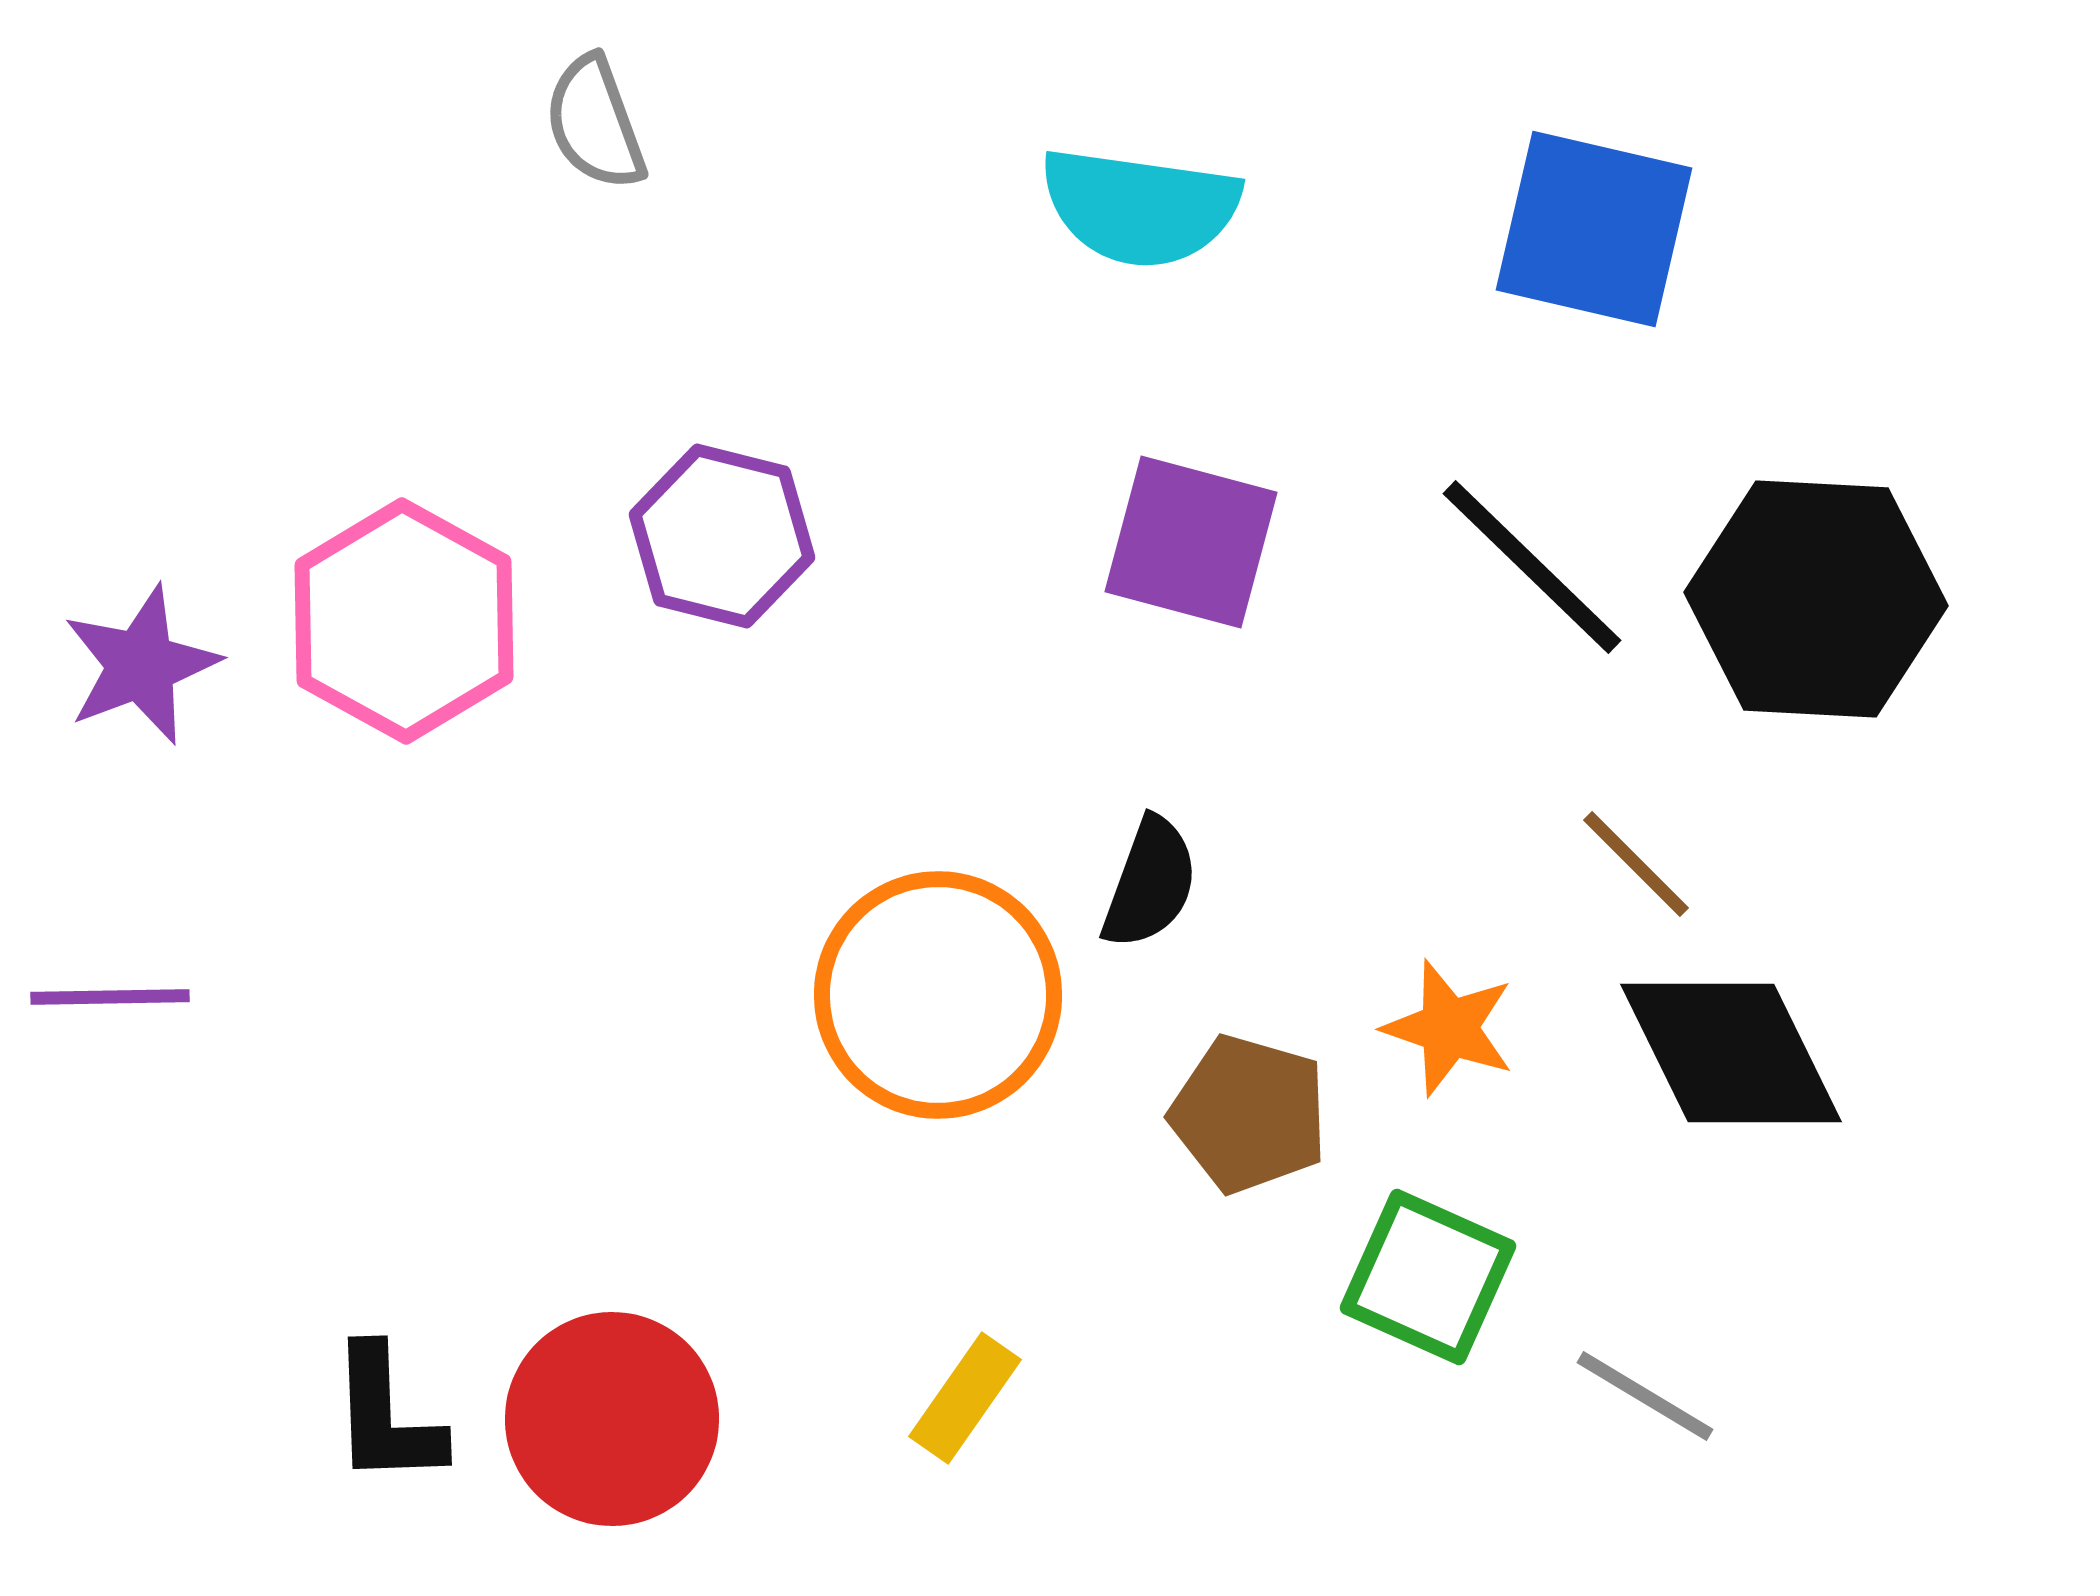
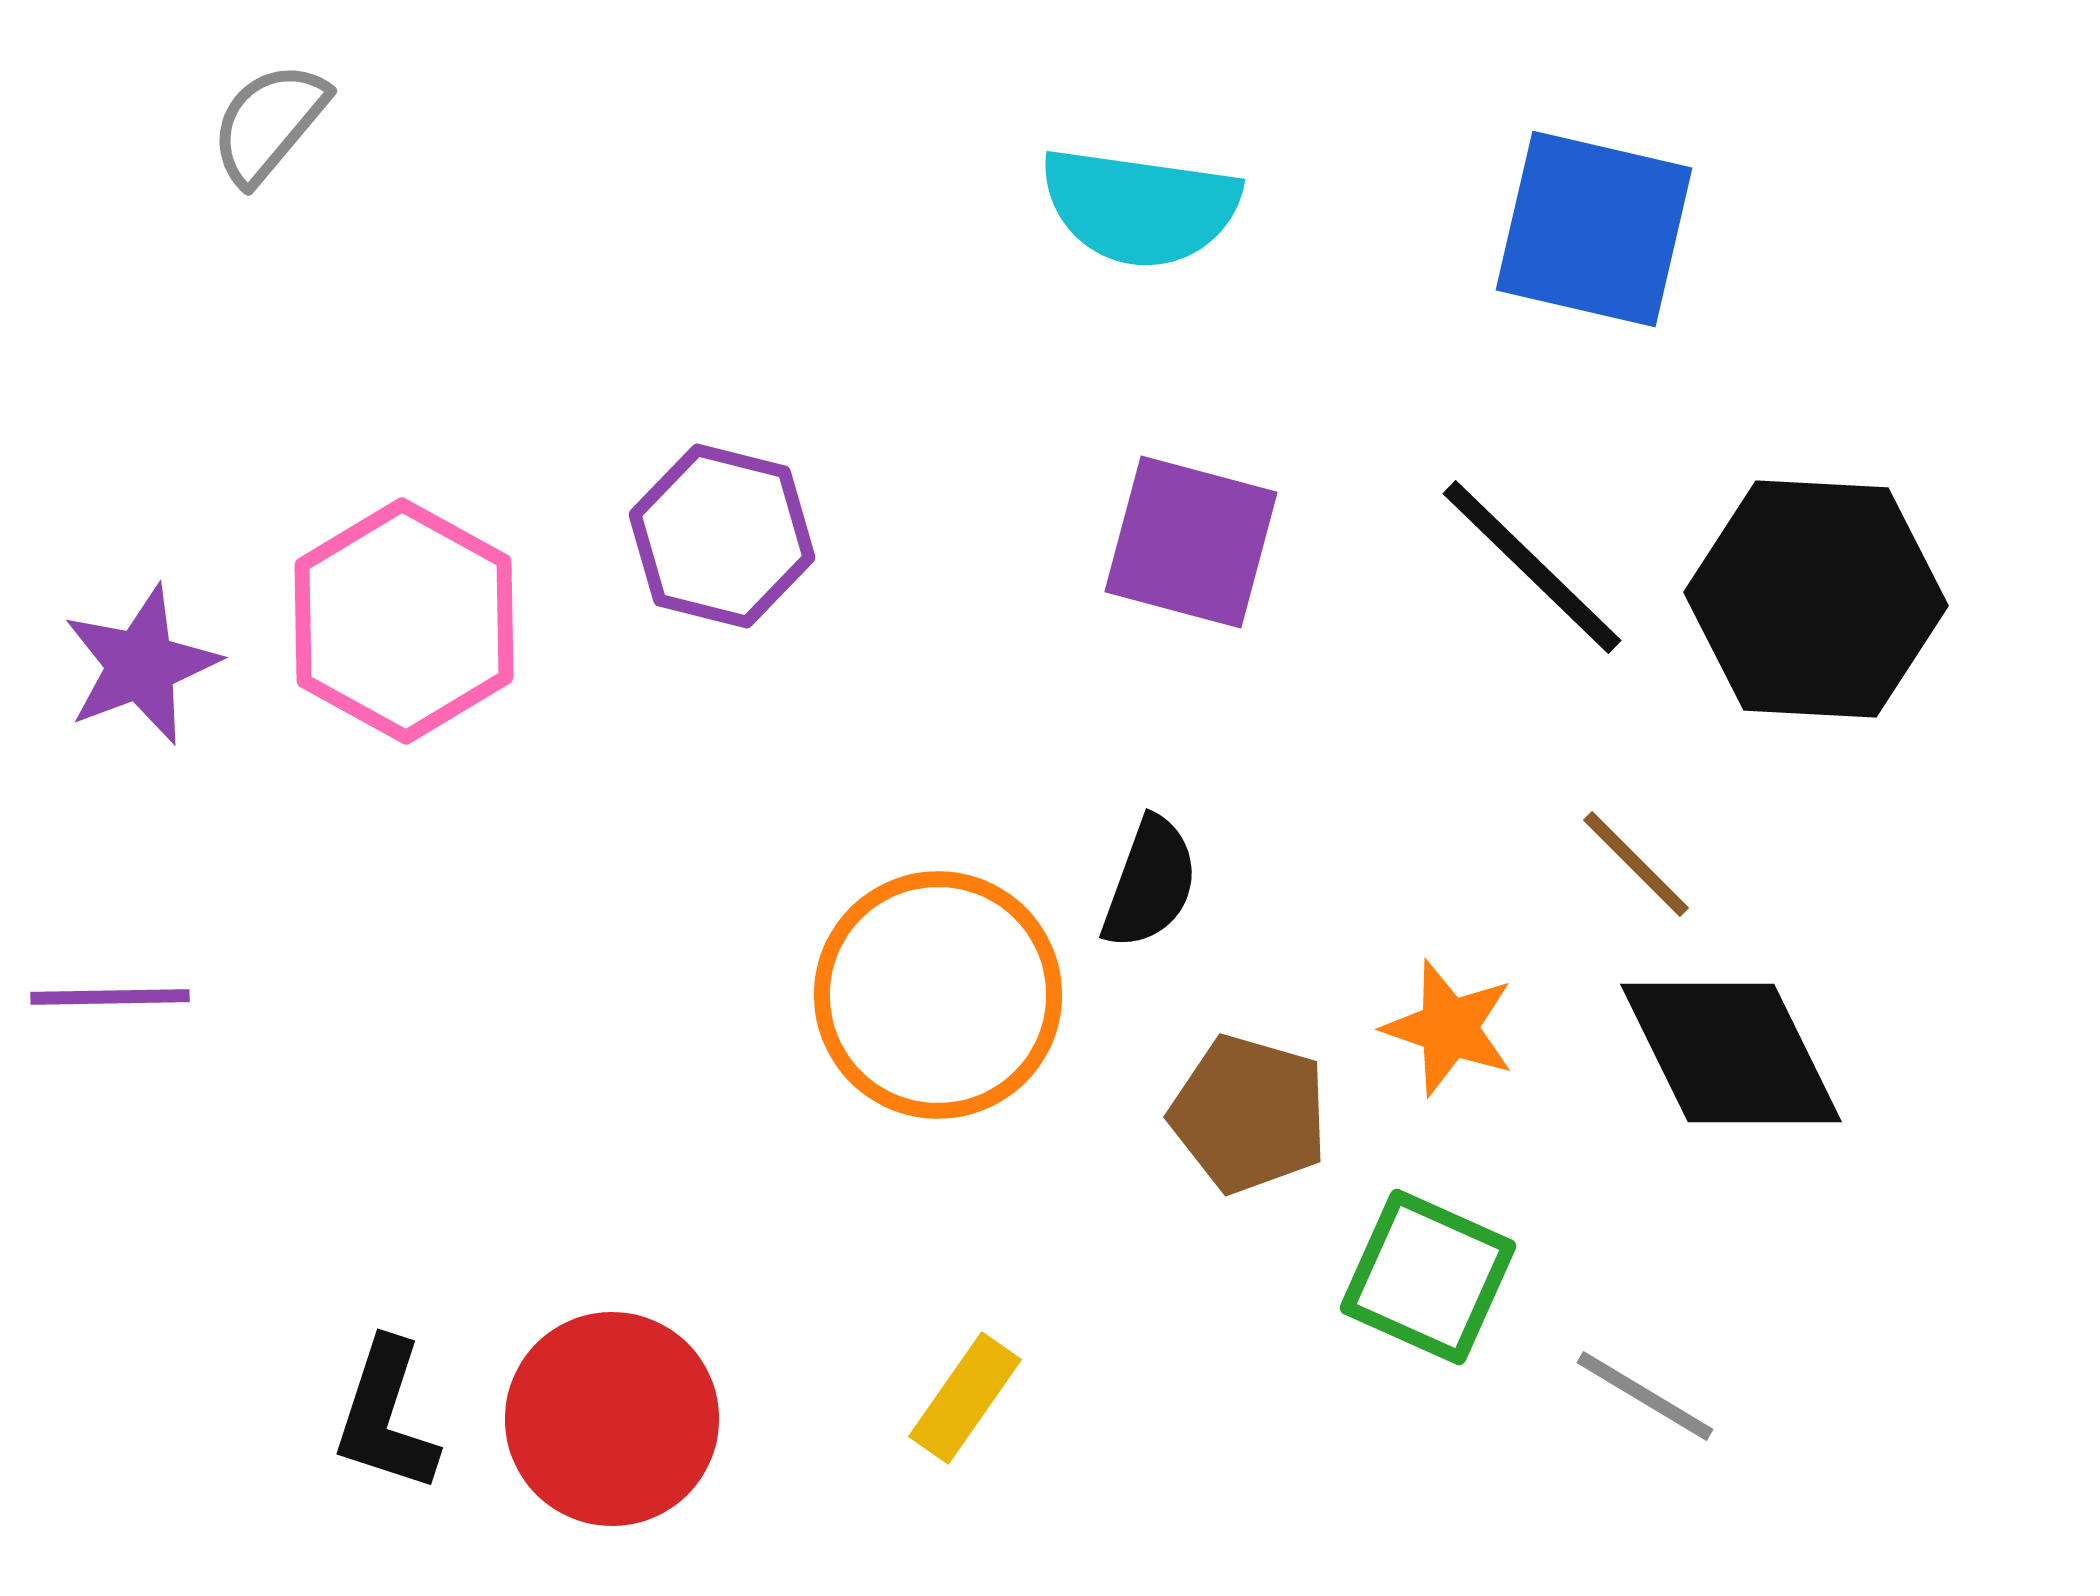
gray semicircle: moved 326 px left; rotated 60 degrees clockwise
black L-shape: rotated 20 degrees clockwise
